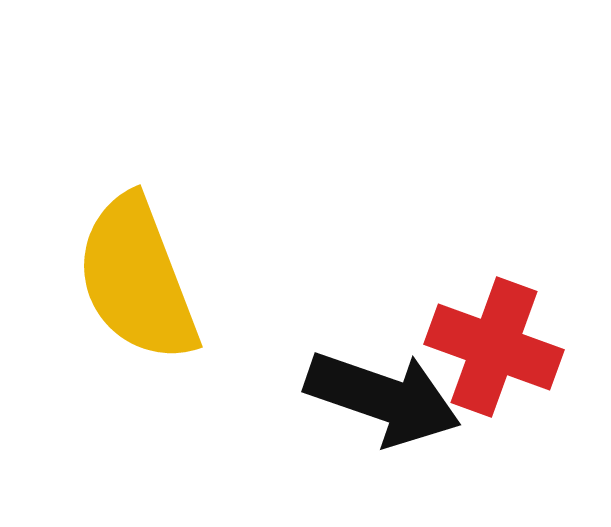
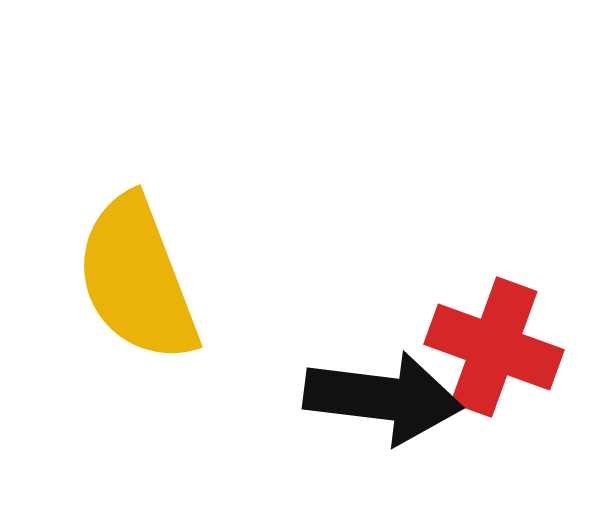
black arrow: rotated 12 degrees counterclockwise
